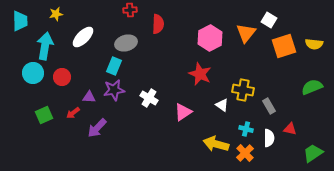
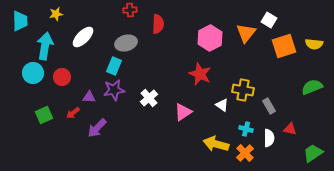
white cross: rotated 18 degrees clockwise
